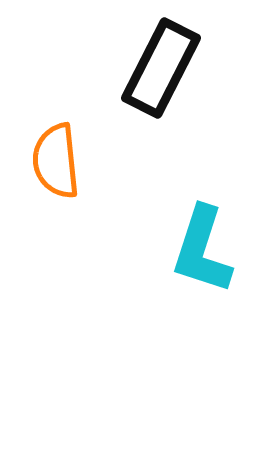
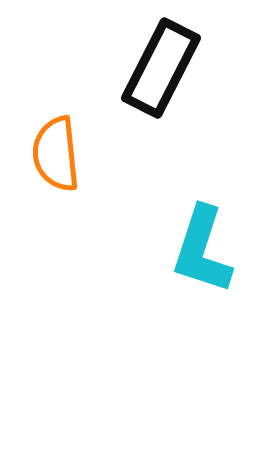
orange semicircle: moved 7 px up
